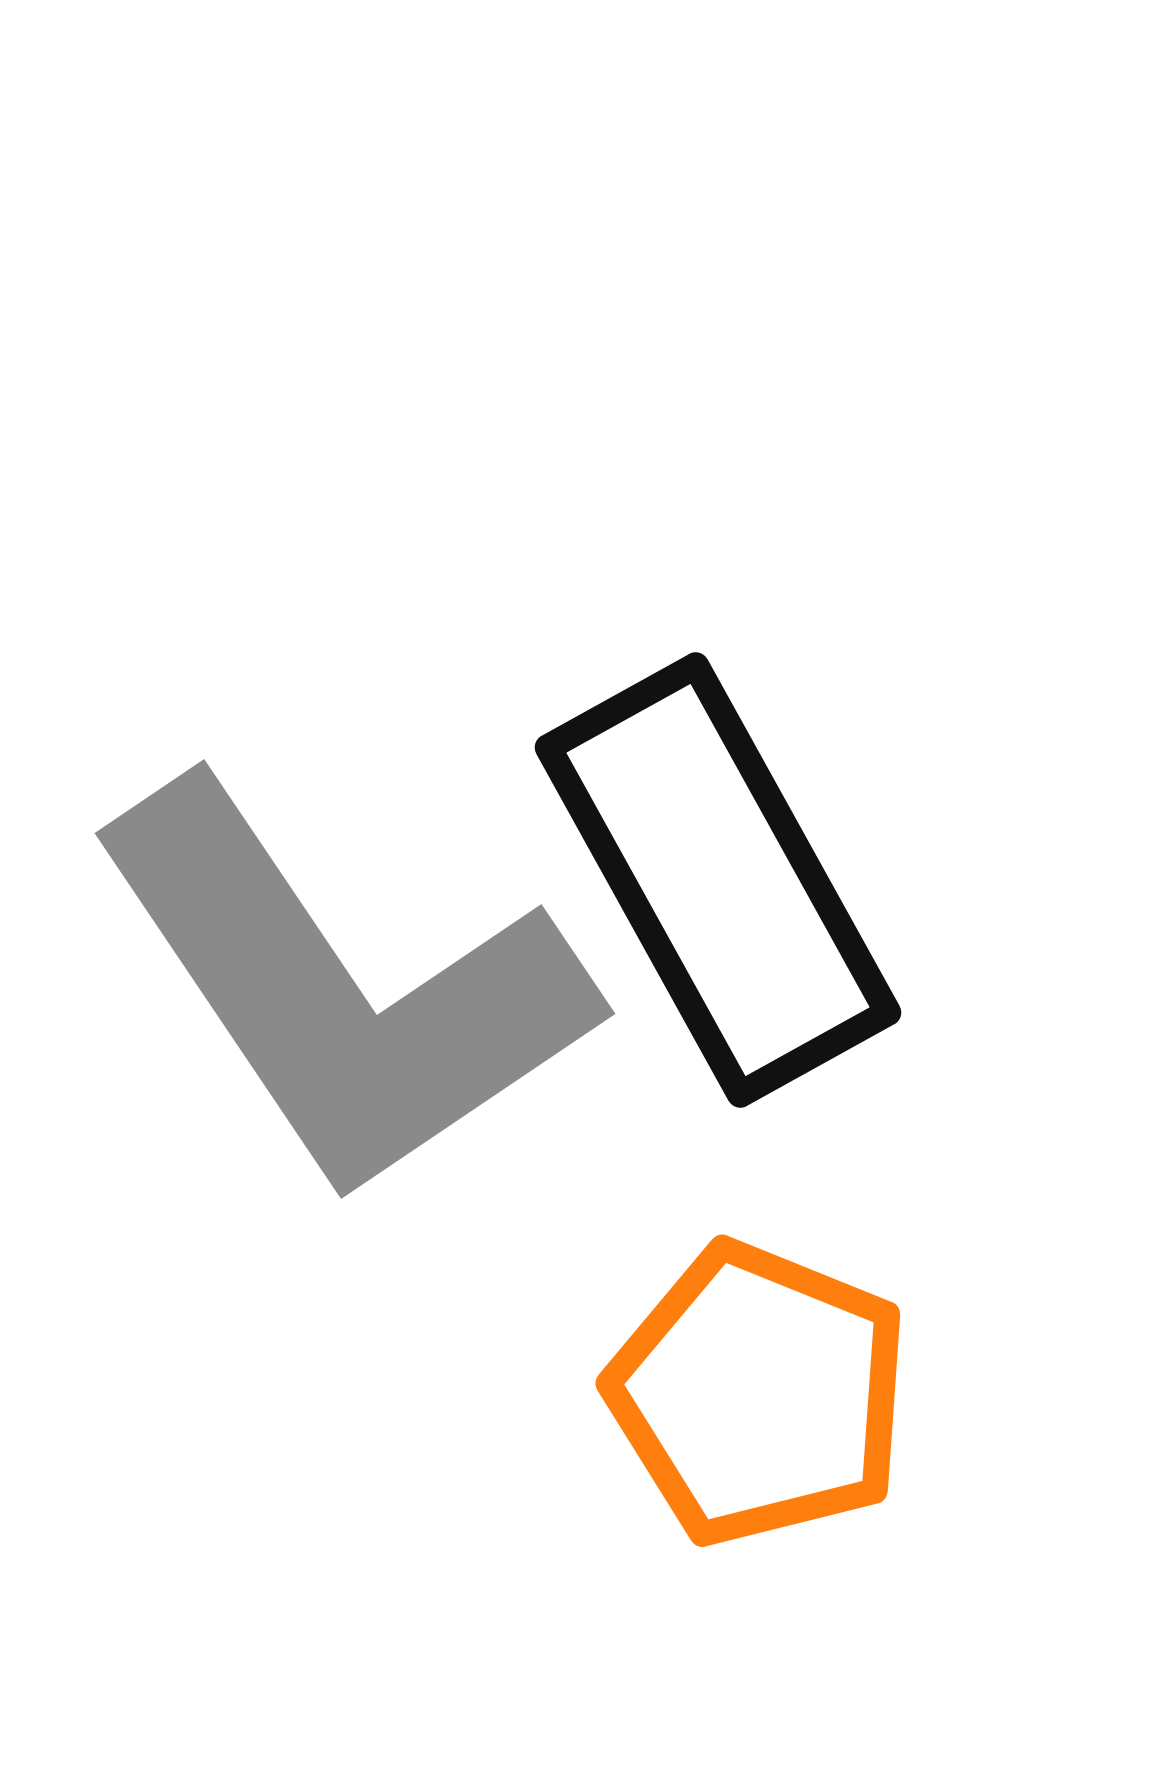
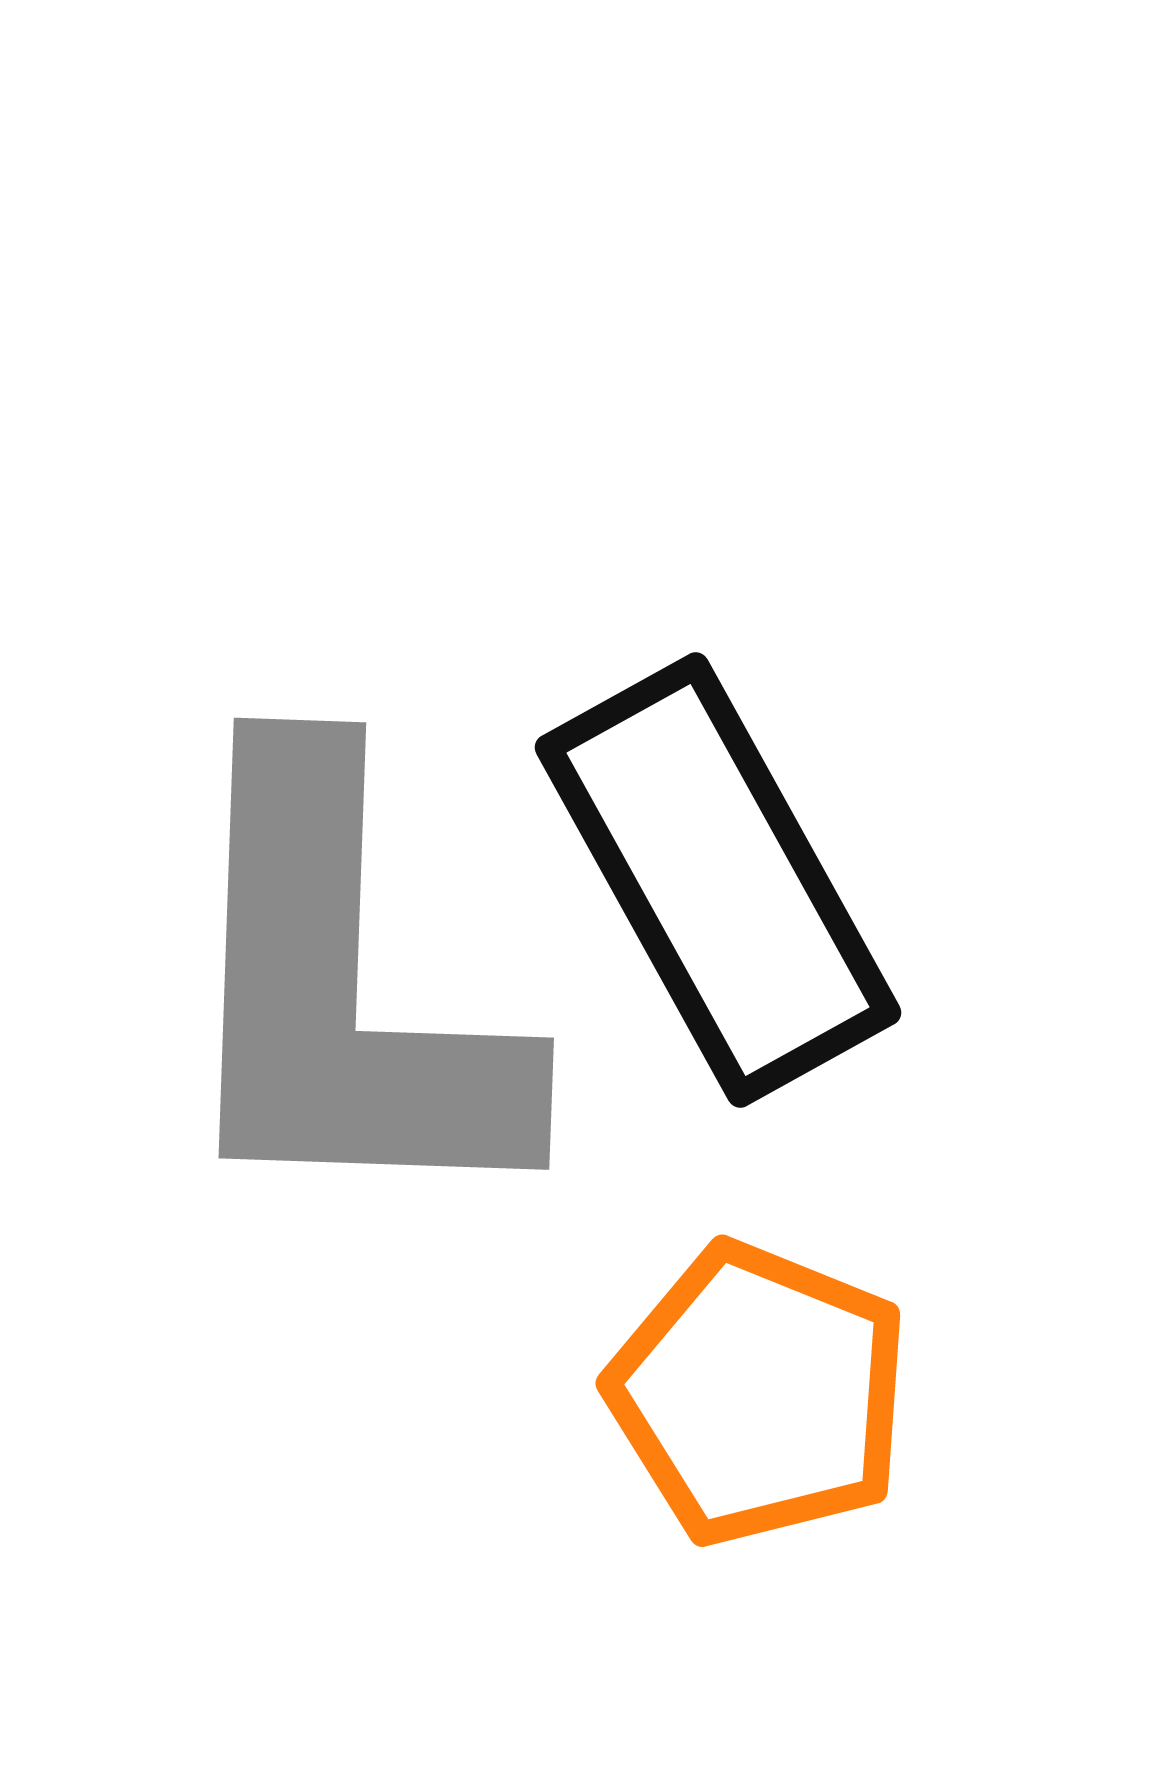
gray L-shape: rotated 36 degrees clockwise
